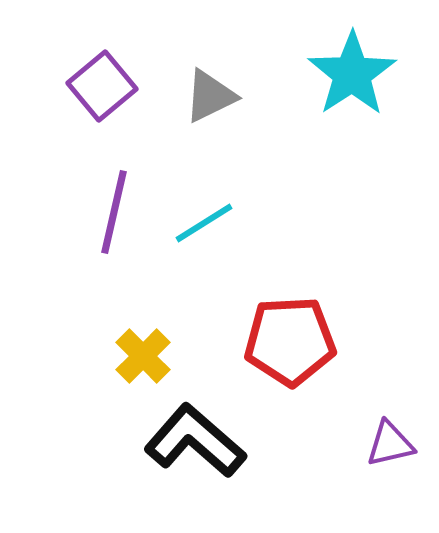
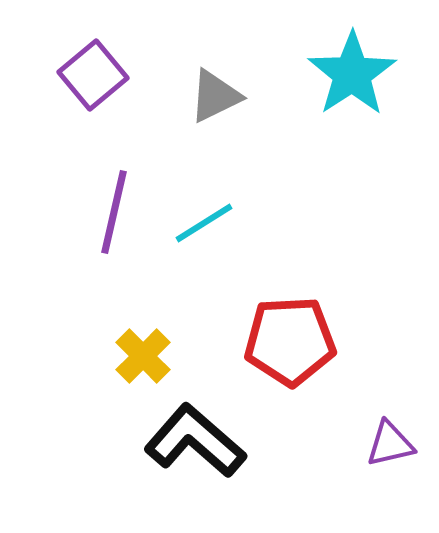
purple square: moved 9 px left, 11 px up
gray triangle: moved 5 px right
